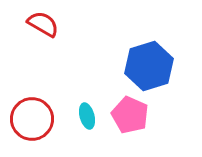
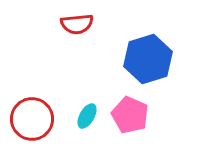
red semicircle: moved 34 px right; rotated 144 degrees clockwise
blue hexagon: moved 1 px left, 7 px up
cyan ellipse: rotated 45 degrees clockwise
